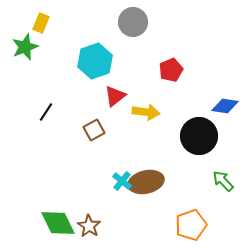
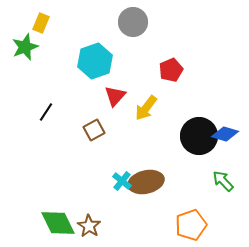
red triangle: rotated 10 degrees counterclockwise
blue diamond: moved 28 px down; rotated 8 degrees clockwise
yellow arrow: moved 4 px up; rotated 120 degrees clockwise
